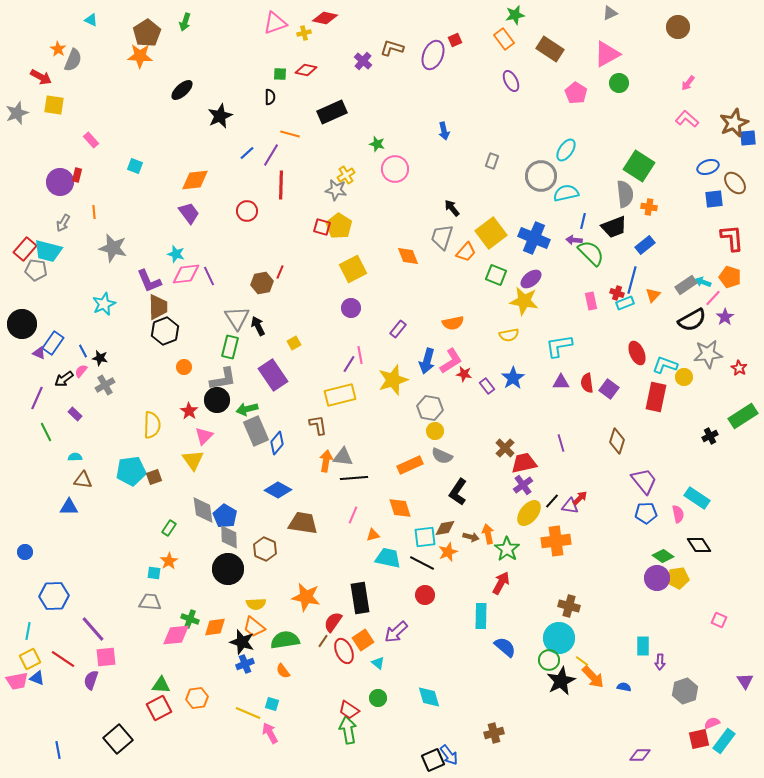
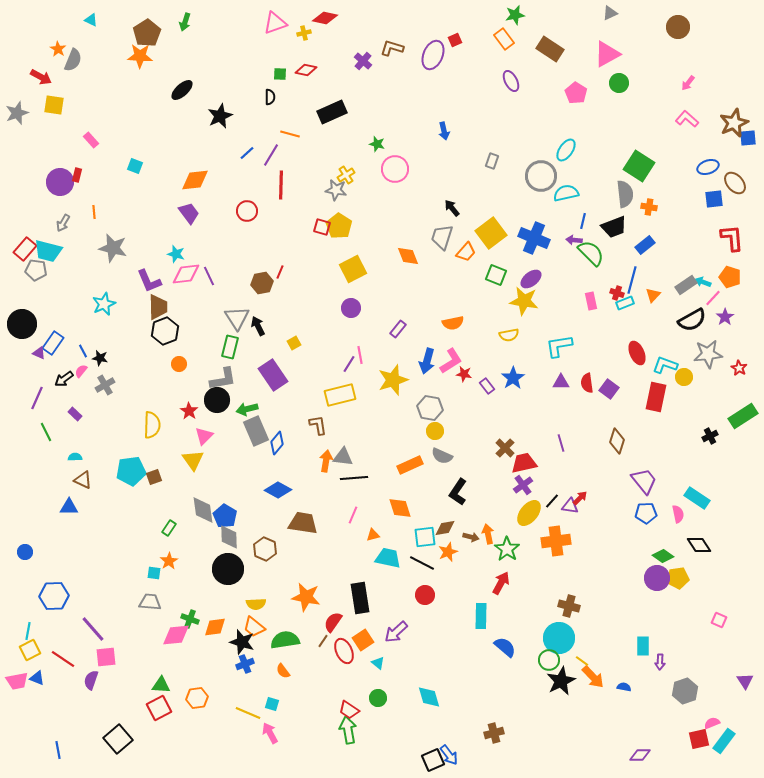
orange circle at (184, 367): moved 5 px left, 3 px up
brown triangle at (83, 480): rotated 18 degrees clockwise
yellow square at (30, 659): moved 9 px up
